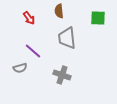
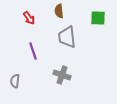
gray trapezoid: moved 1 px up
purple line: rotated 30 degrees clockwise
gray semicircle: moved 5 px left, 13 px down; rotated 112 degrees clockwise
